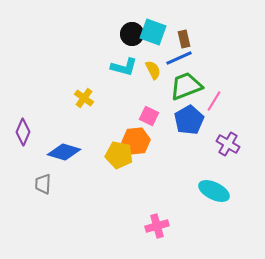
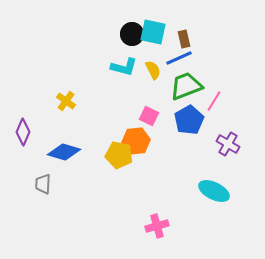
cyan square: rotated 8 degrees counterclockwise
yellow cross: moved 18 px left, 3 px down
